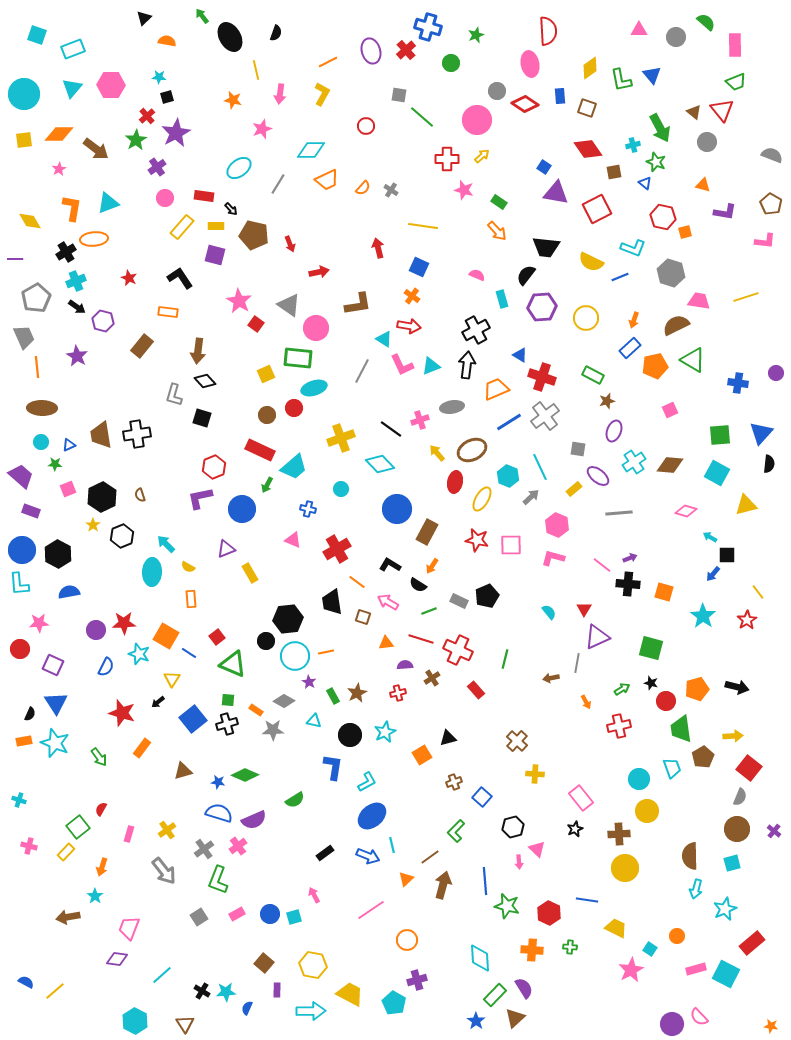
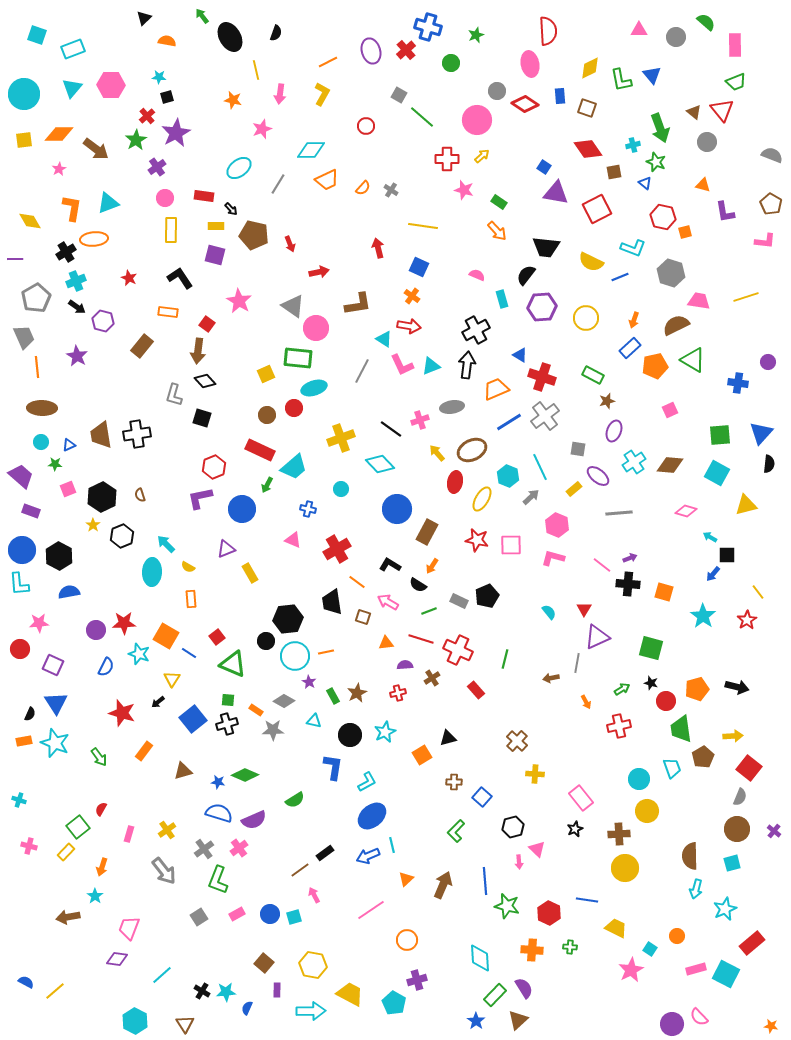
yellow diamond at (590, 68): rotated 10 degrees clockwise
gray square at (399, 95): rotated 21 degrees clockwise
green arrow at (660, 128): rotated 8 degrees clockwise
purple L-shape at (725, 212): rotated 70 degrees clockwise
yellow rectangle at (182, 227): moved 11 px left, 3 px down; rotated 40 degrees counterclockwise
gray triangle at (289, 305): moved 4 px right, 1 px down
red square at (256, 324): moved 49 px left
purple circle at (776, 373): moved 8 px left, 11 px up
black hexagon at (58, 554): moved 1 px right, 2 px down
orange rectangle at (142, 748): moved 2 px right, 3 px down
brown cross at (454, 782): rotated 21 degrees clockwise
pink cross at (238, 846): moved 1 px right, 2 px down
blue arrow at (368, 856): rotated 135 degrees clockwise
brown line at (430, 857): moved 130 px left, 13 px down
brown arrow at (443, 885): rotated 8 degrees clockwise
brown triangle at (515, 1018): moved 3 px right, 2 px down
